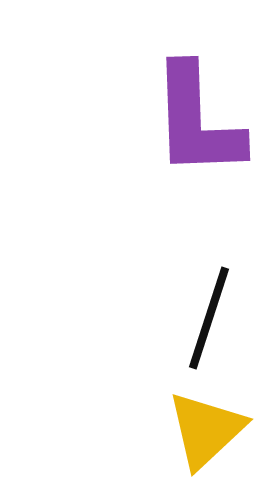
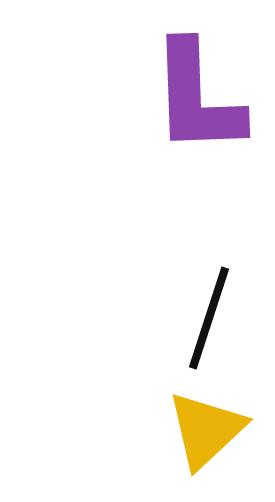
purple L-shape: moved 23 px up
